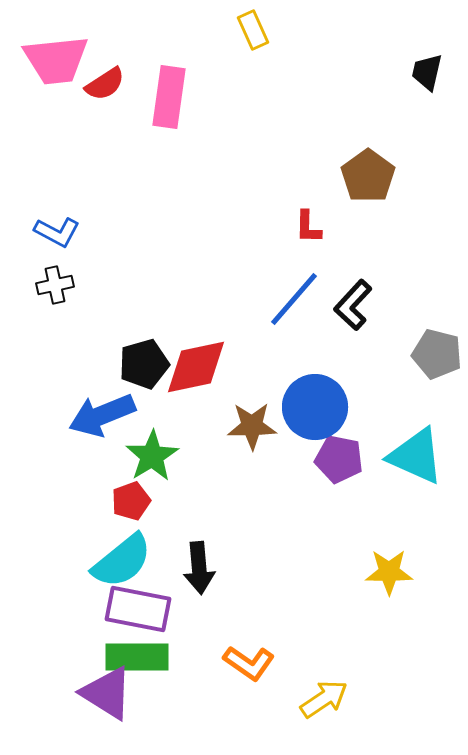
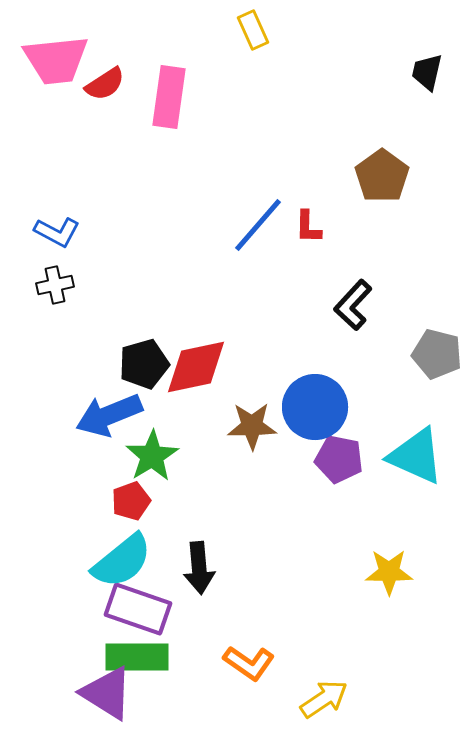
brown pentagon: moved 14 px right
blue line: moved 36 px left, 74 px up
blue arrow: moved 7 px right
purple rectangle: rotated 8 degrees clockwise
